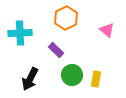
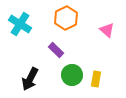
cyan cross: moved 9 px up; rotated 35 degrees clockwise
